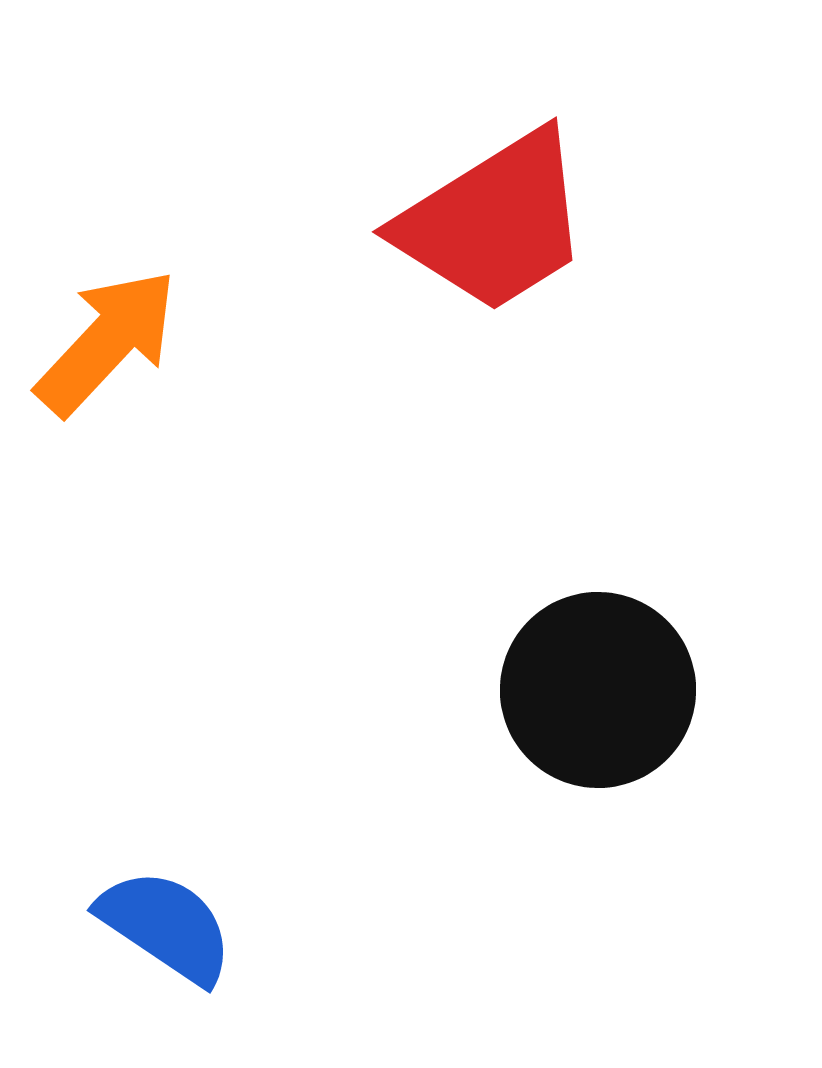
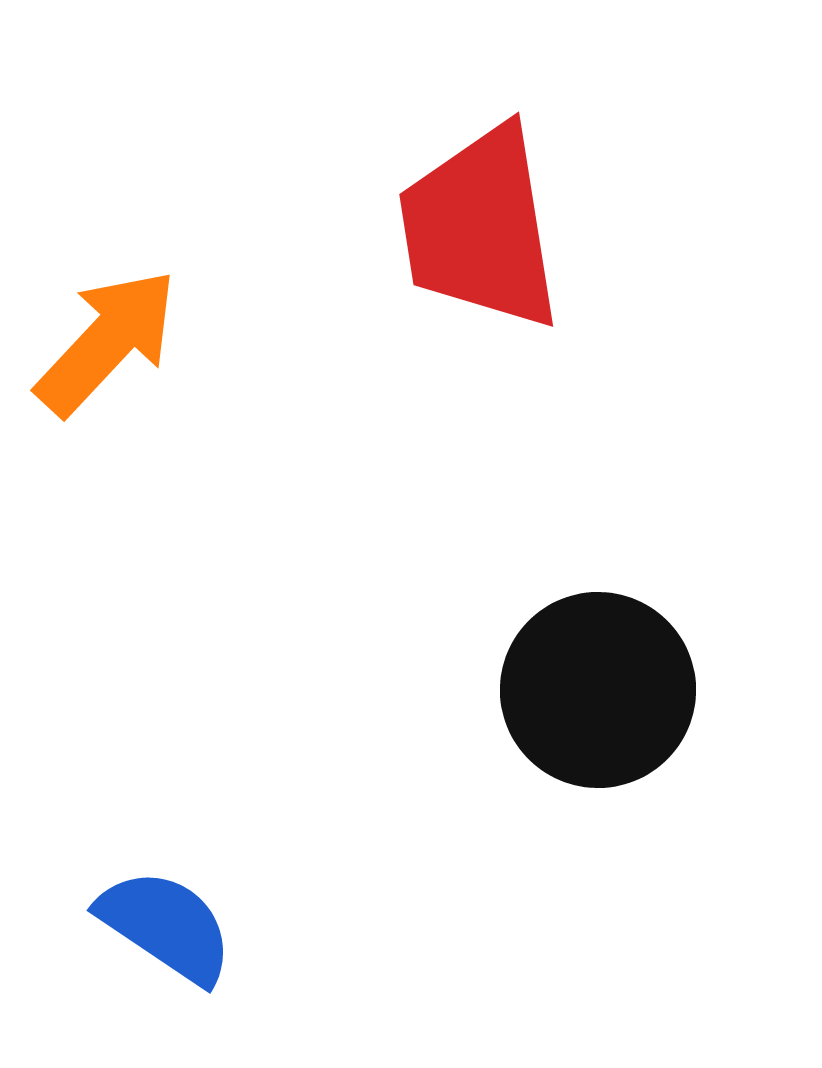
red trapezoid: moved 14 px left, 6 px down; rotated 113 degrees clockwise
